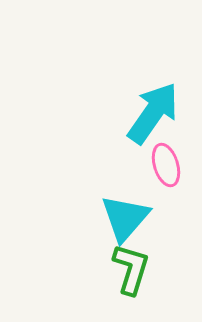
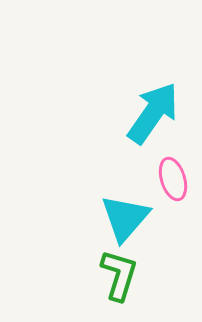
pink ellipse: moved 7 px right, 14 px down
green L-shape: moved 12 px left, 6 px down
